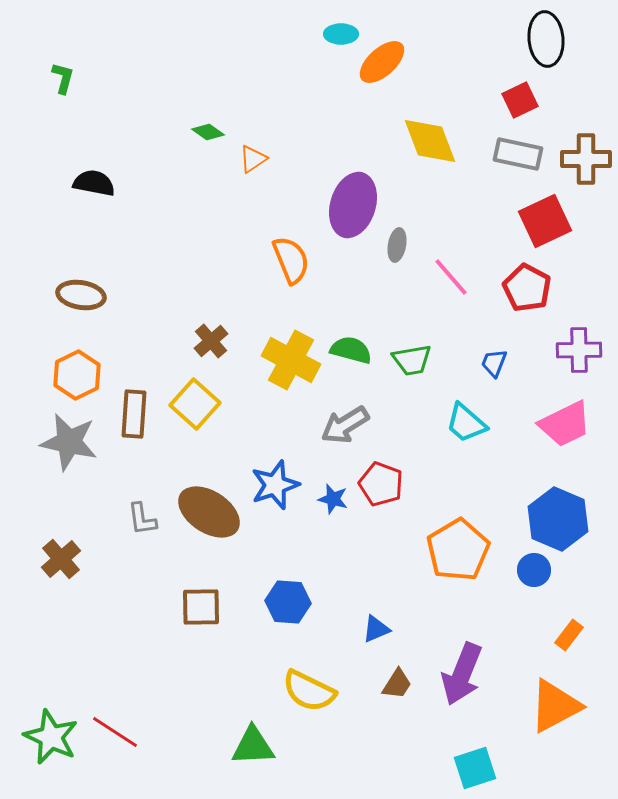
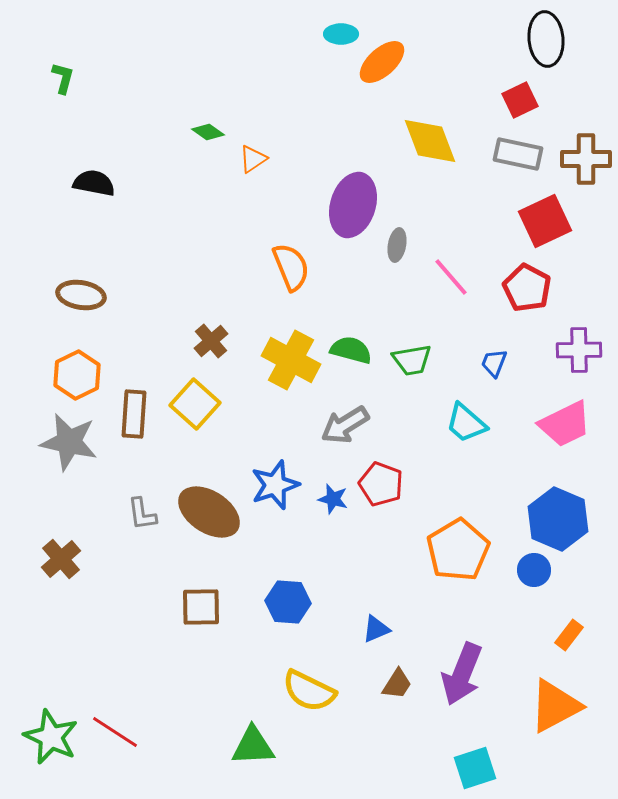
orange semicircle at (291, 260): moved 7 px down
gray L-shape at (142, 519): moved 5 px up
